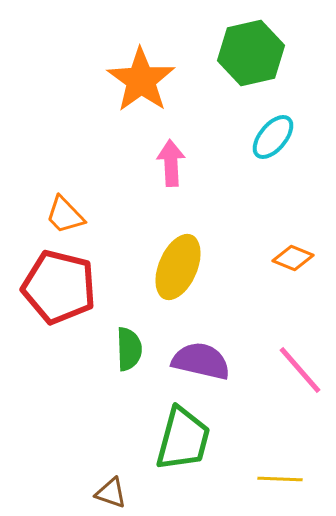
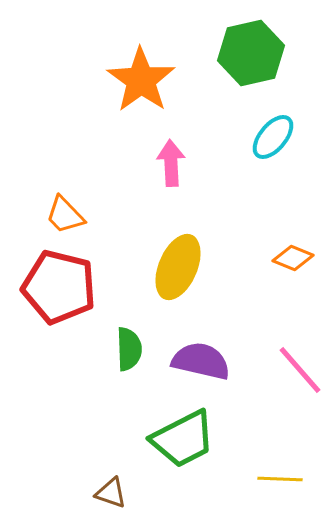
green trapezoid: rotated 48 degrees clockwise
